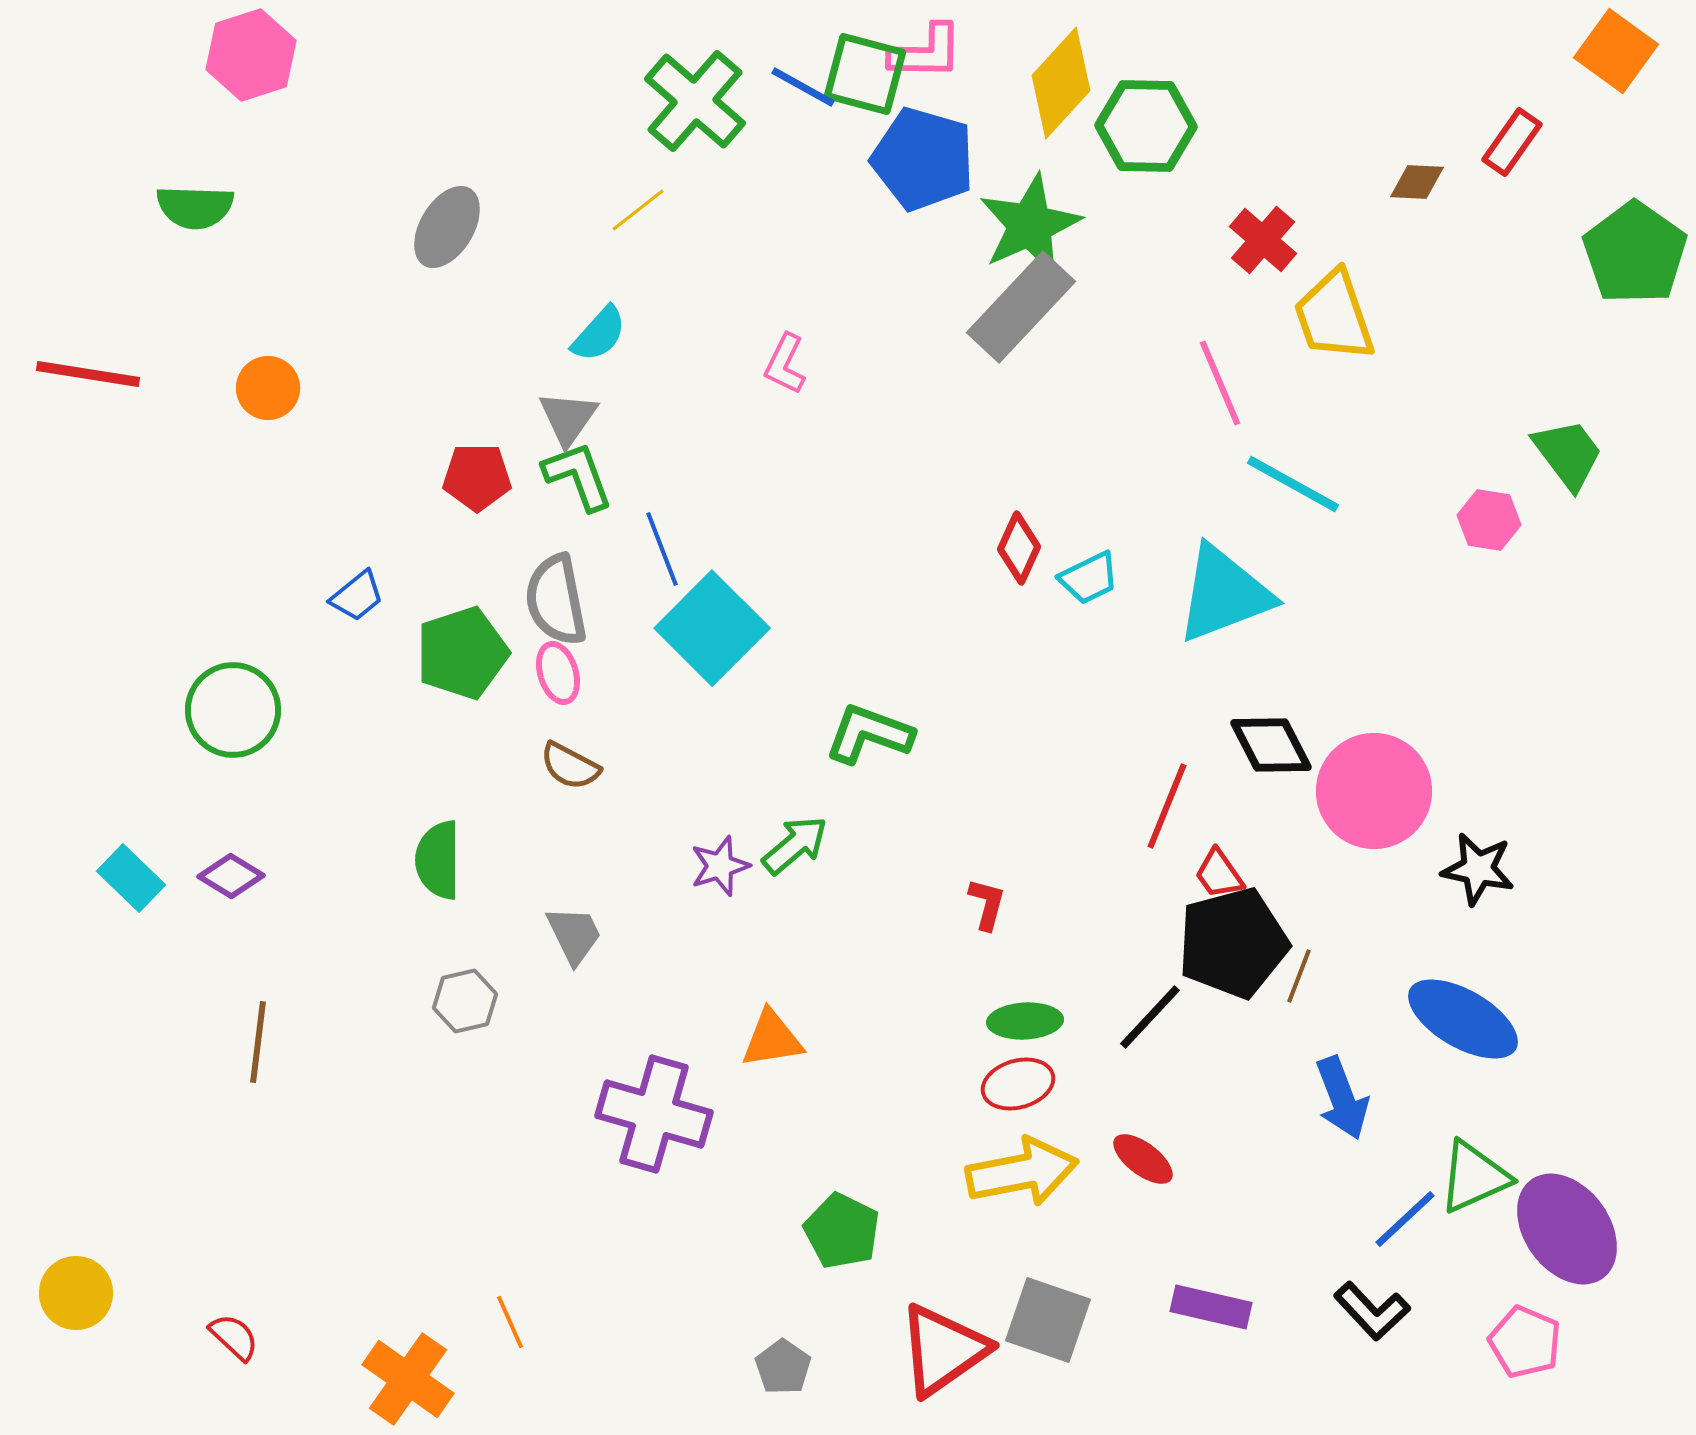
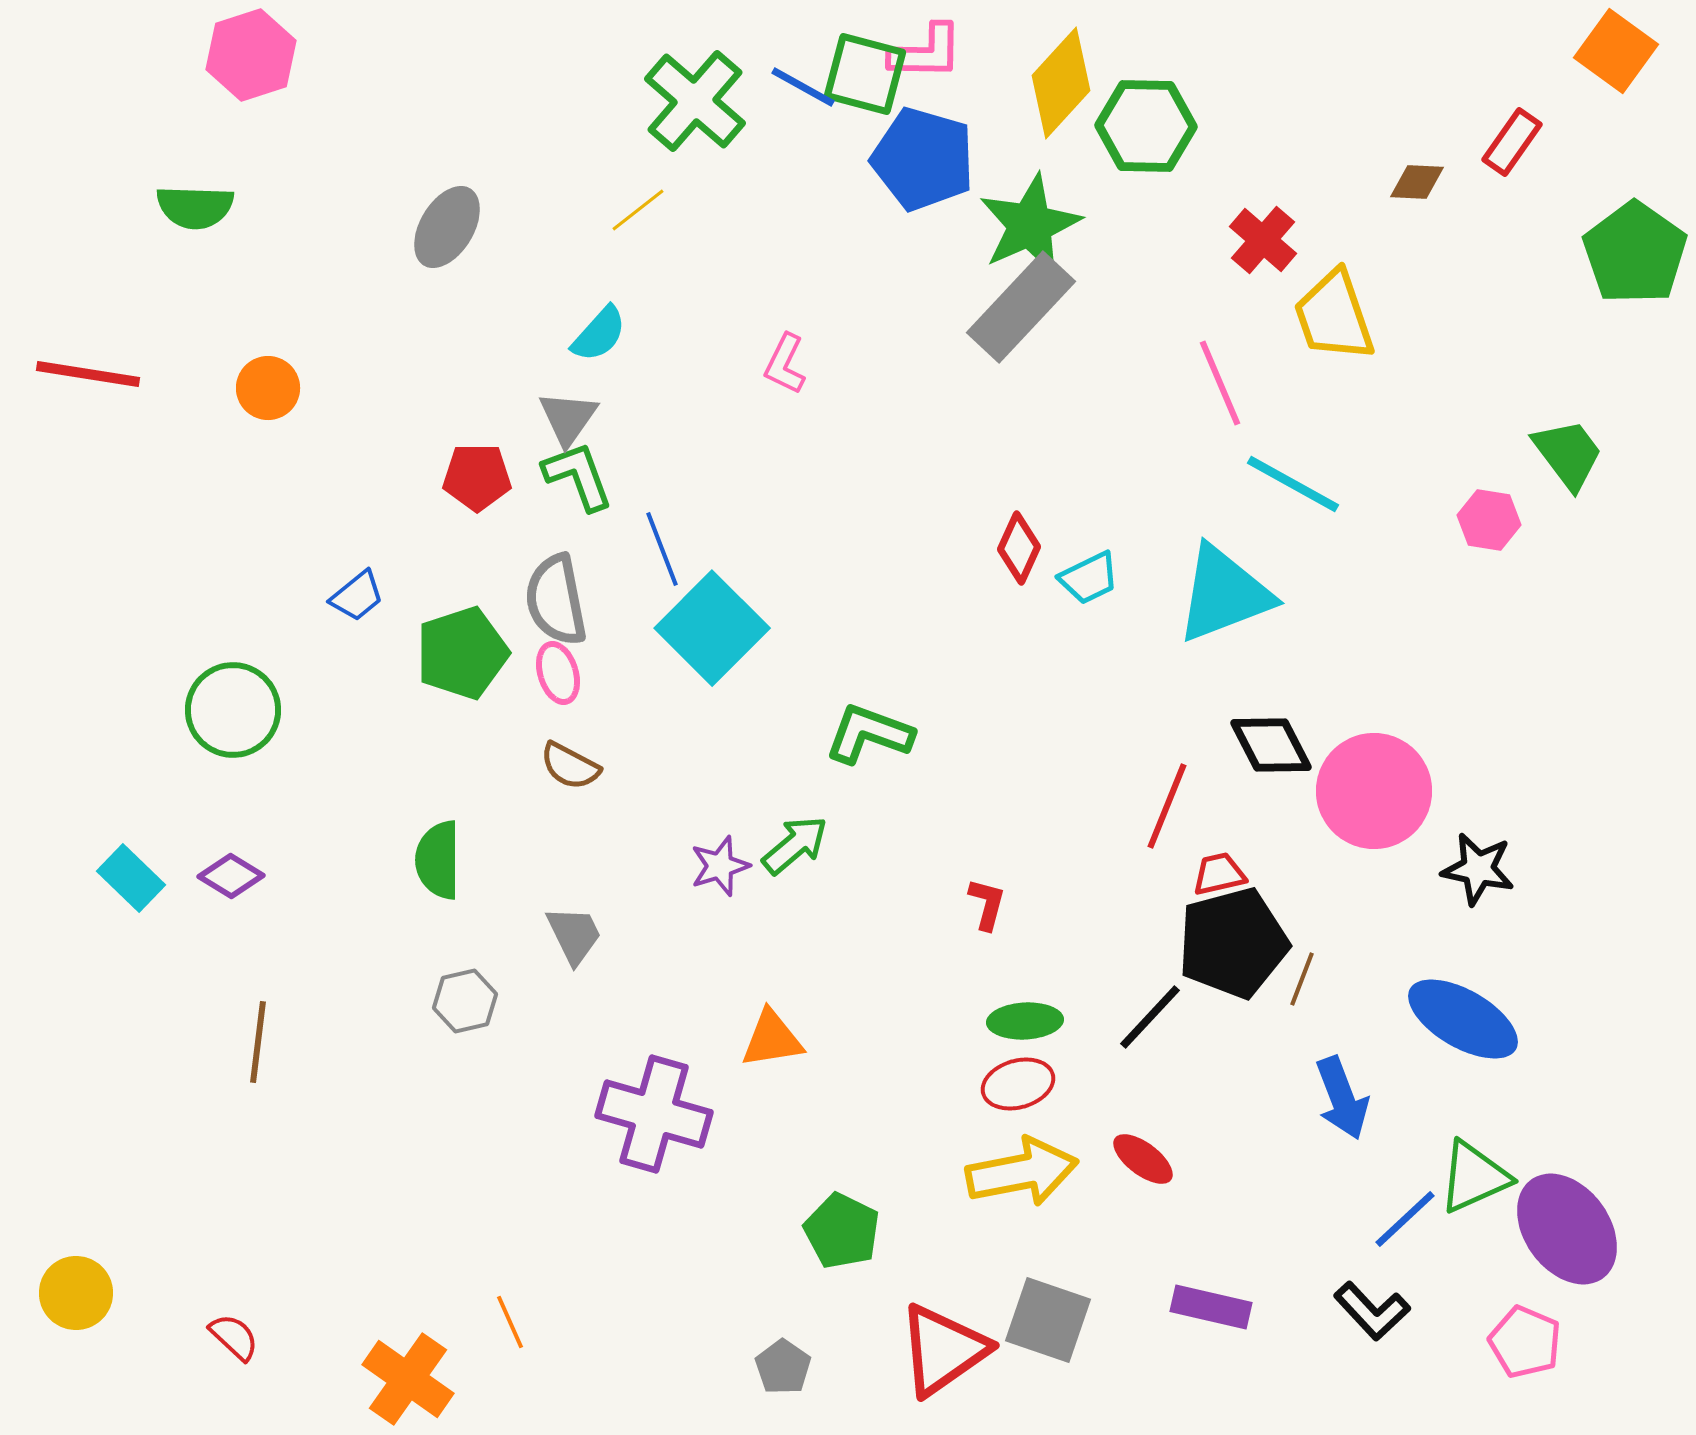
red trapezoid at (1219, 874): rotated 112 degrees clockwise
brown line at (1299, 976): moved 3 px right, 3 px down
